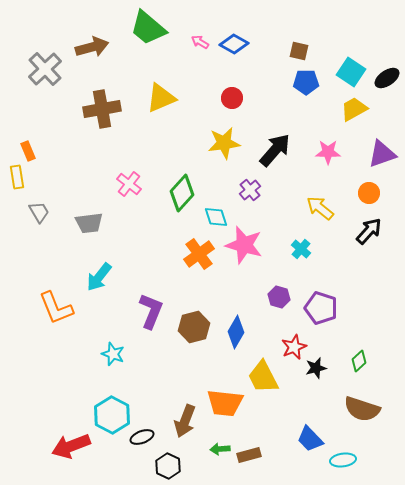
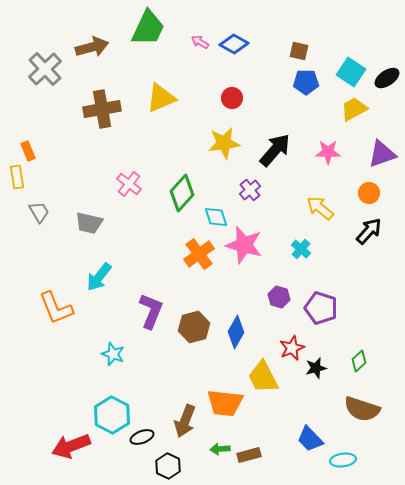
green trapezoid at (148, 28): rotated 105 degrees counterclockwise
gray trapezoid at (89, 223): rotated 20 degrees clockwise
red star at (294, 347): moved 2 px left, 1 px down
